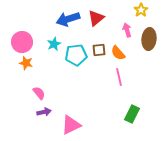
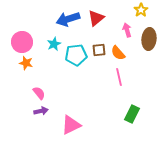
purple arrow: moved 3 px left, 1 px up
